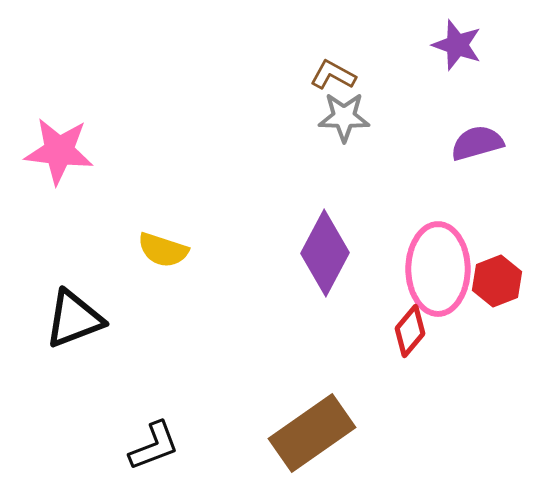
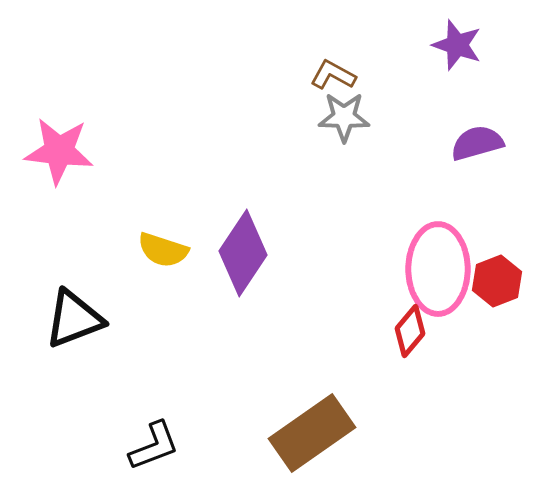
purple diamond: moved 82 px left; rotated 6 degrees clockwise
